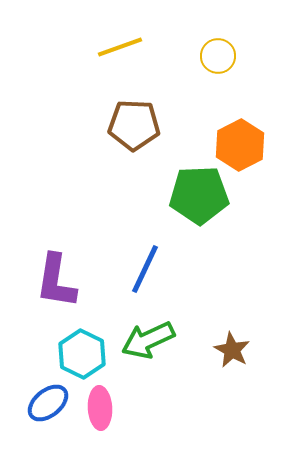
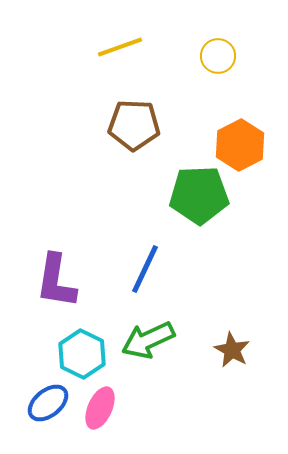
pink ellipse: rotated 27 degrees clockwise
